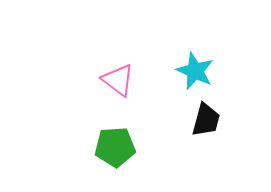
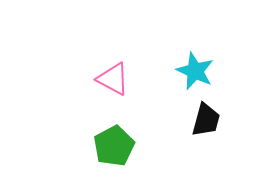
pink triangle: moved 5 px left, 1 px up; rotated 9 degrees counterclockwise
green pentagon: moved 1 px left, 1 px up; rotated 24 degrees counterclockwise
